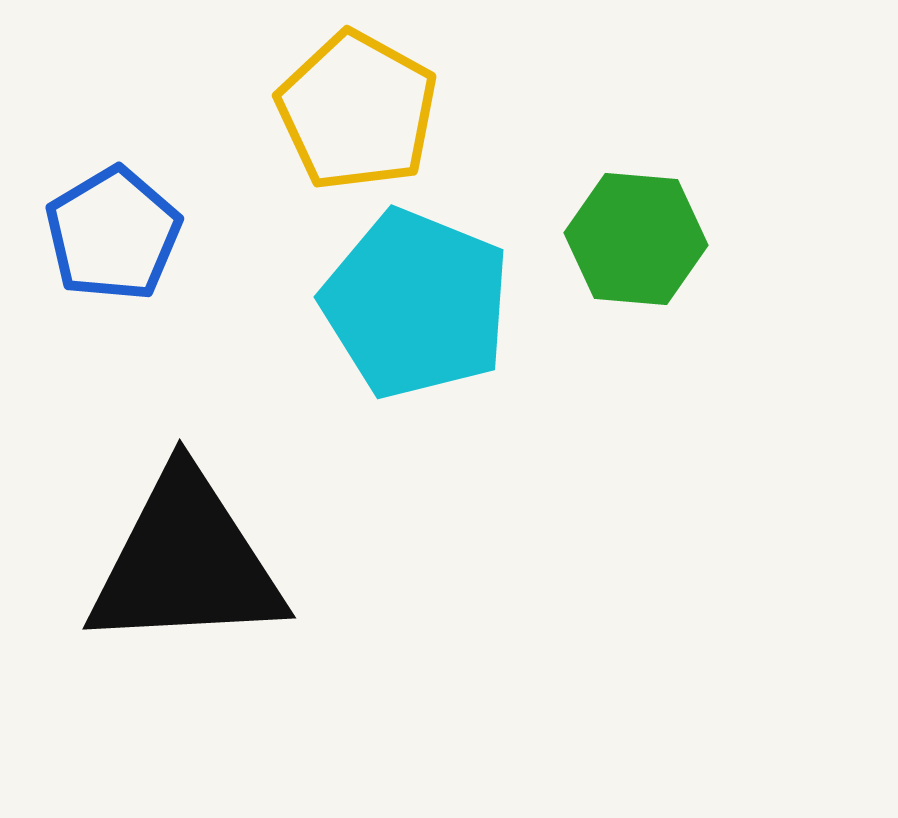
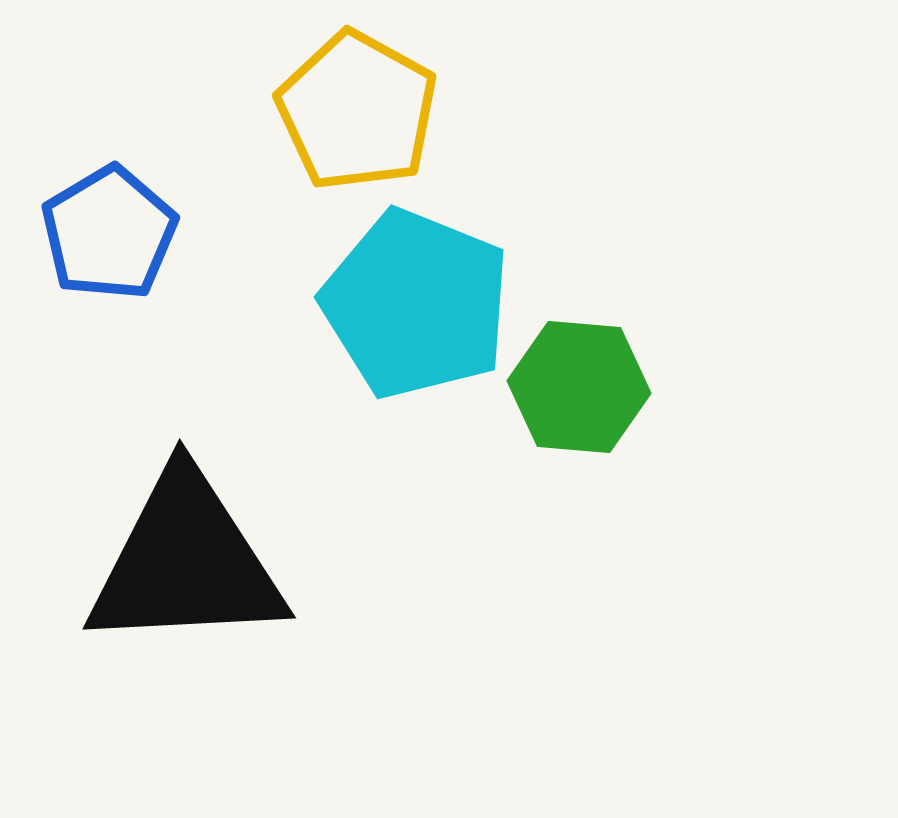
blue pentagon: moved 4 px left, 1 px up
green hexagon: moved 57 px left, 148 px down
